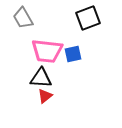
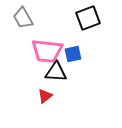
black triangle: moved 15 px right, 6 px up
